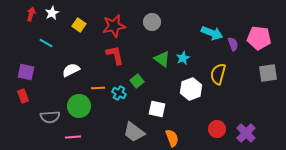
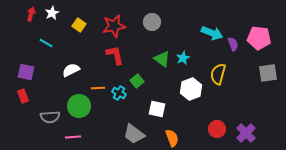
gray trapezoid: moved 2 px down
